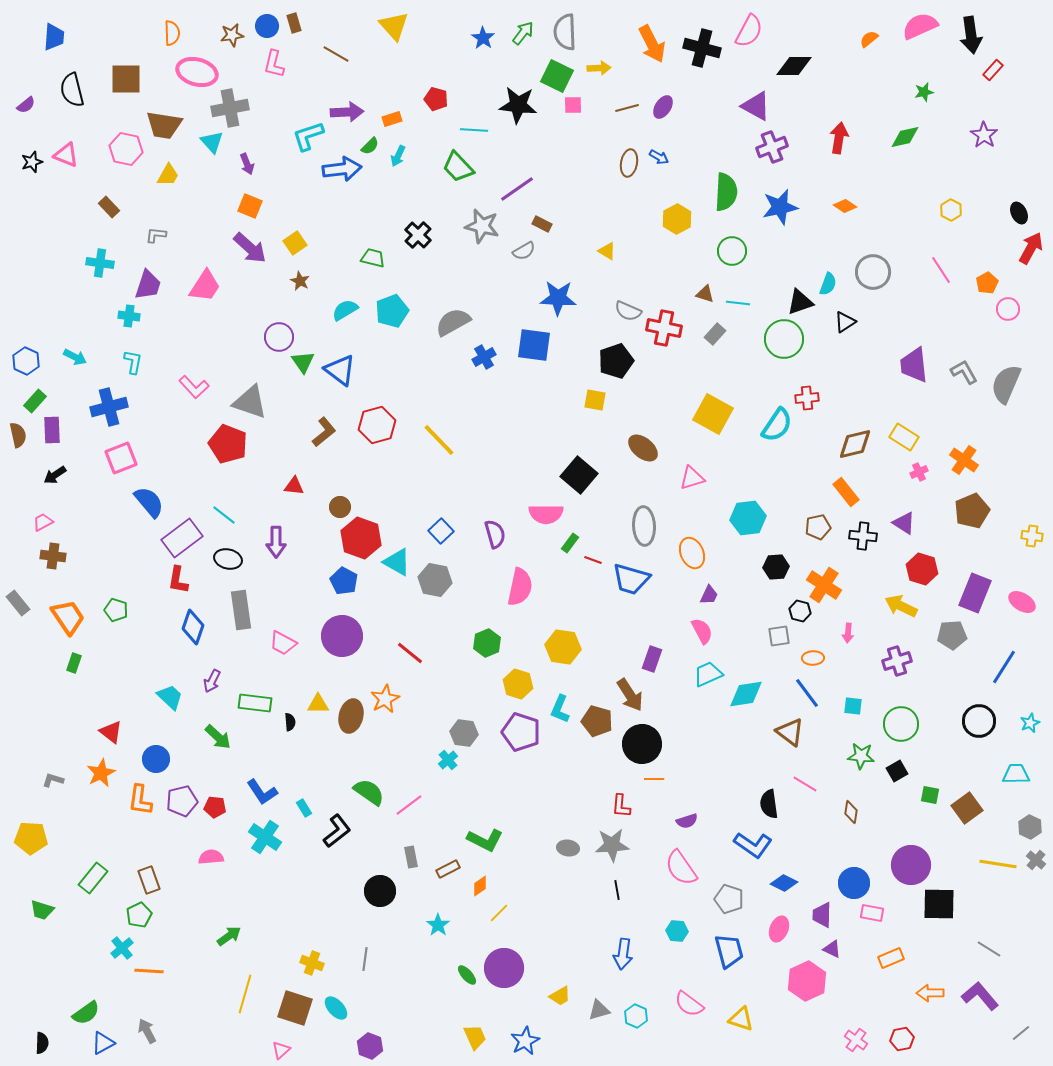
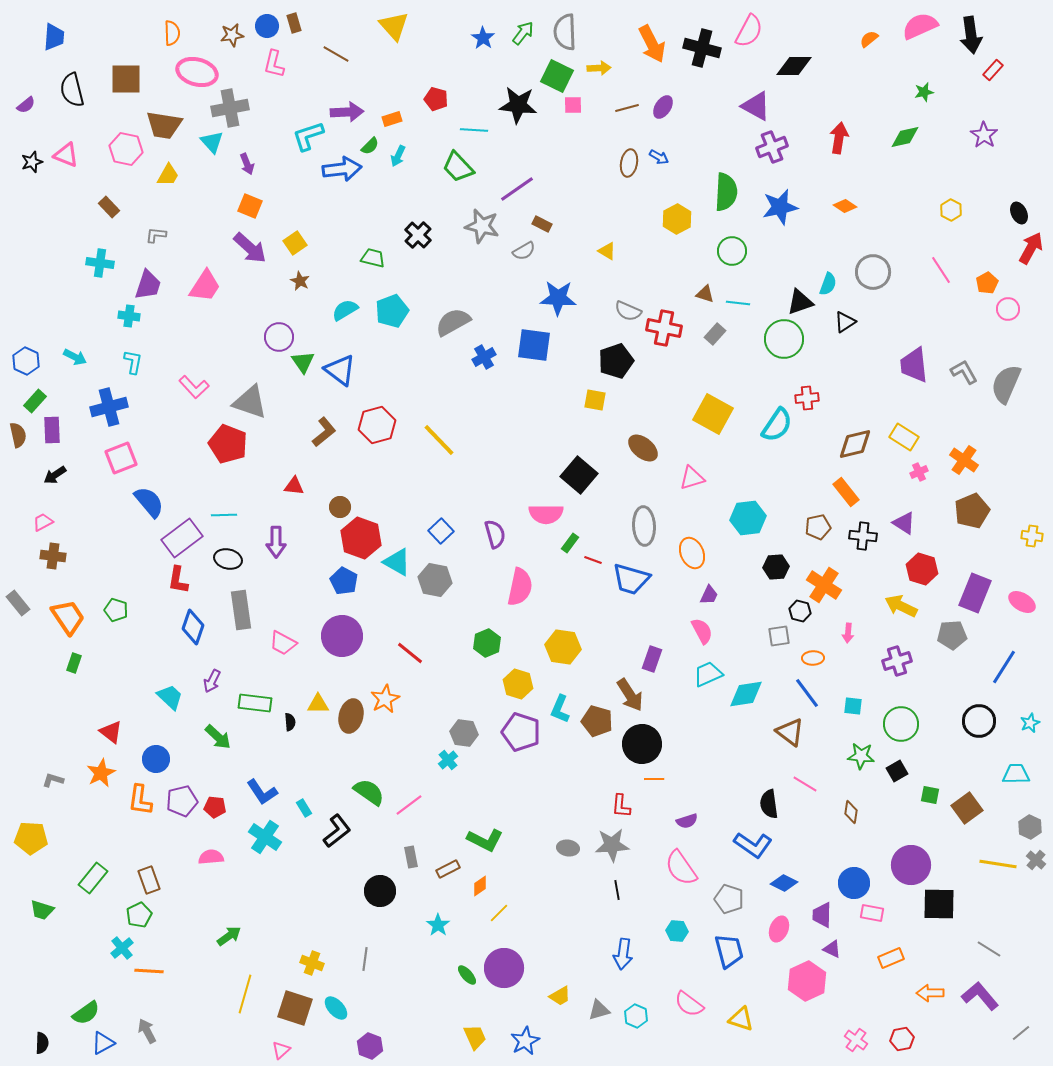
cyan line at (224, 515): rotated 40 degrees counterclockwise
